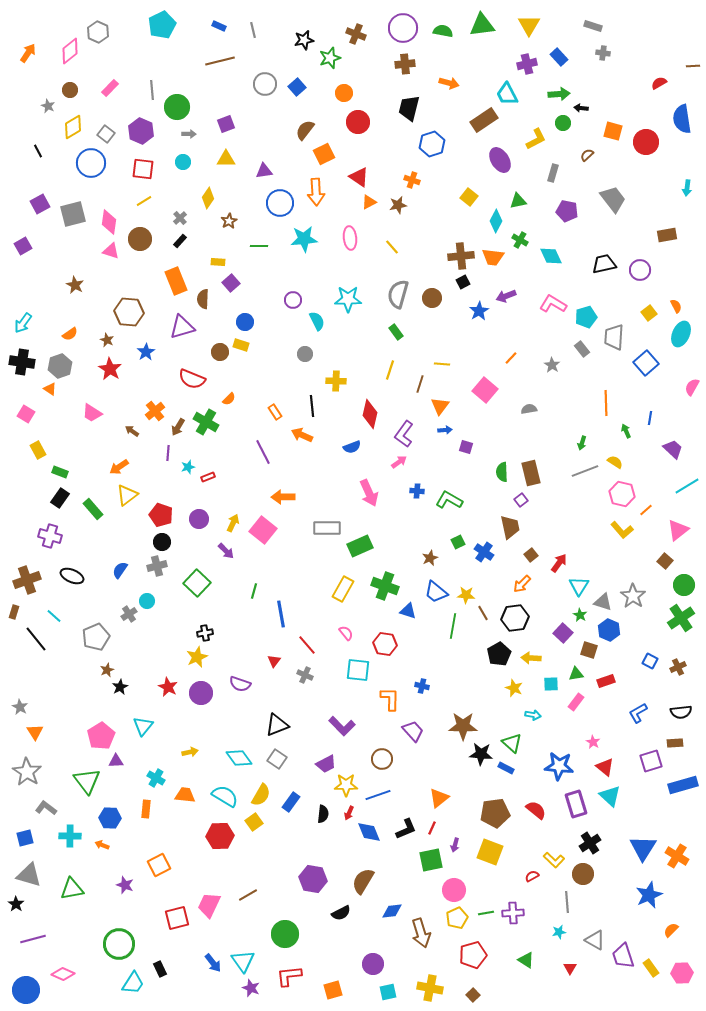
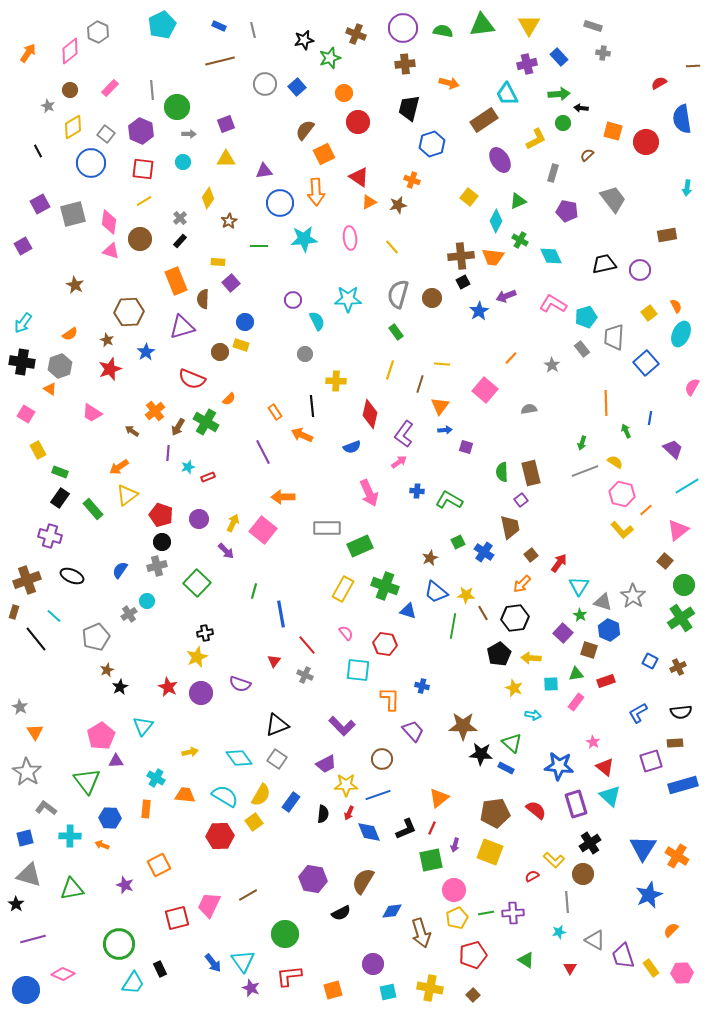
green triangle at (518, 201): rotated 12 degrees counterclockwise
brown hexagon at (129, 312): rotated 8 degrees counterclockwise
red star at (110, 369): rotated 20 degrees clockwise
